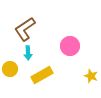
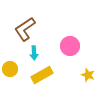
cyan arrow: moved 6 px right
yellow star: moved 3 px left, 1 px up
